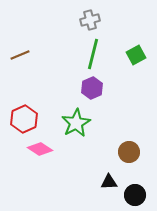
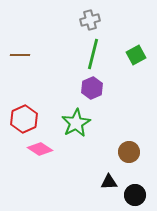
brown line: rotated 24 degrees clockwise
